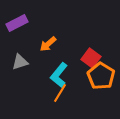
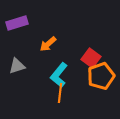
purple rectangle: rotated 10 degrees clockwise
gray triangle: moved 3 px left, 4 px down
orange pentagon: rotated 20 degrees clockwise
orange line: rotated 24 degrees counterclockwise
